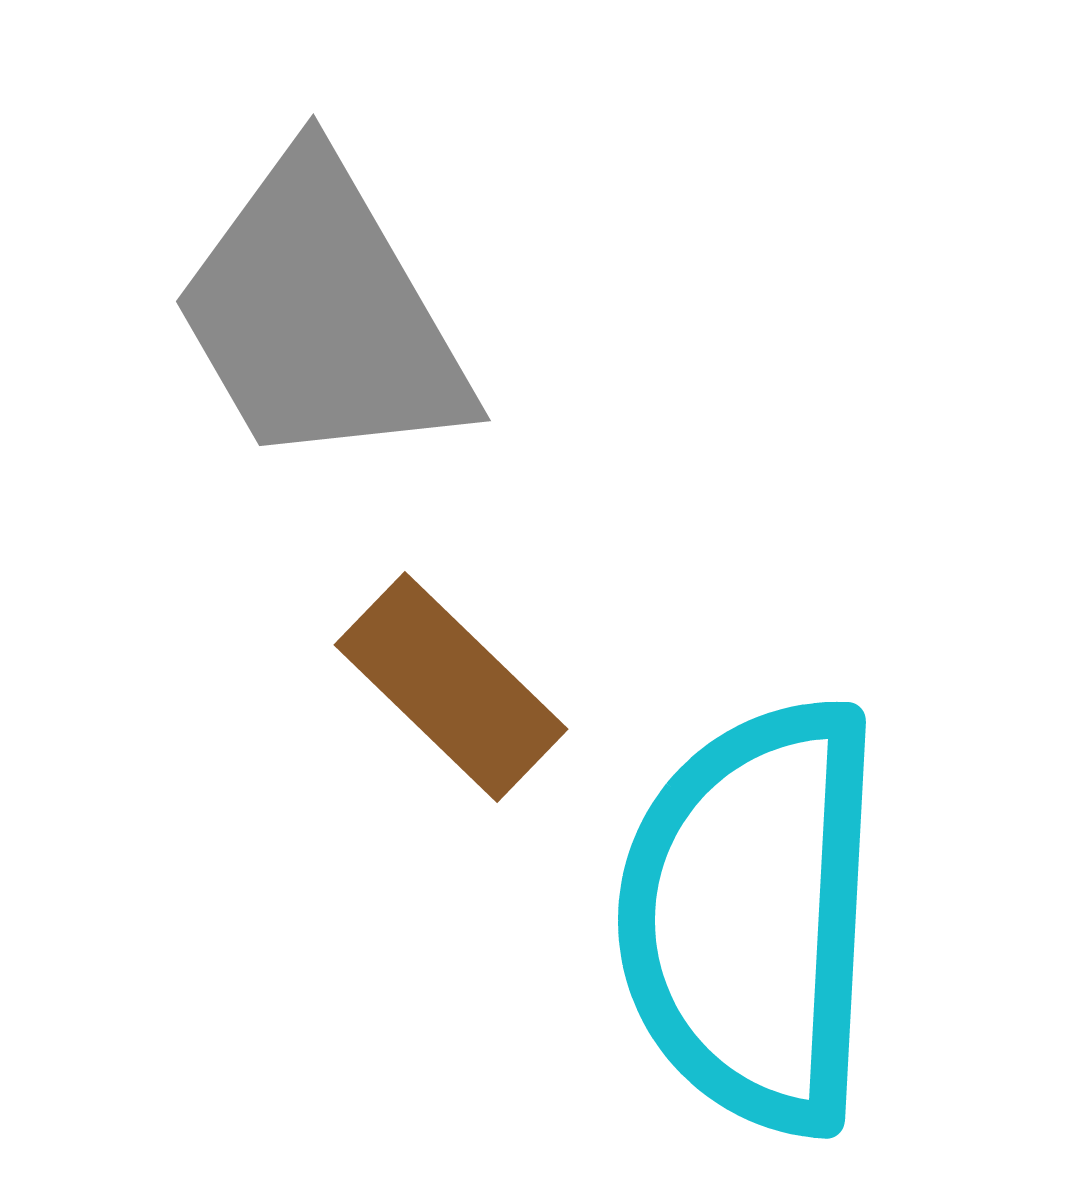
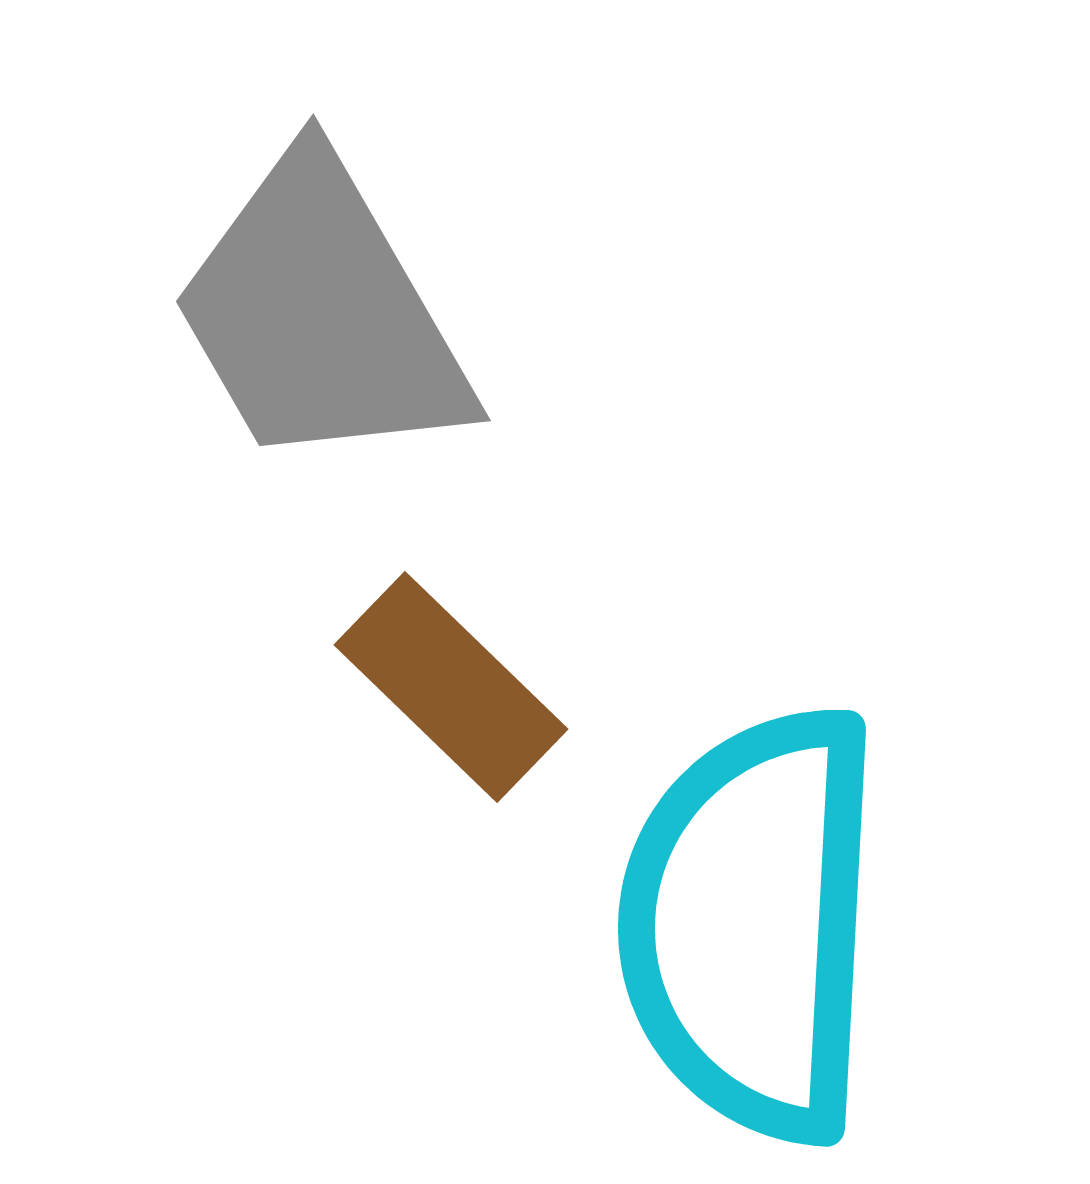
cyan semicircle: moved 8 px down
